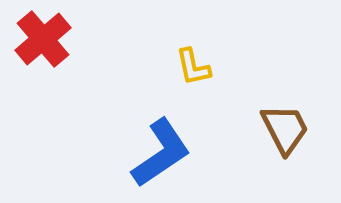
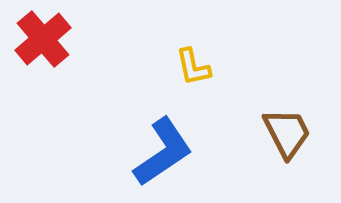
brown trapezoid: moved 2 px right, 4 px down
blue L-shape: moved 2 px right, 1 px up
